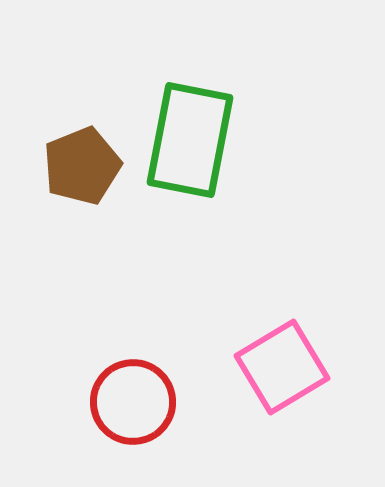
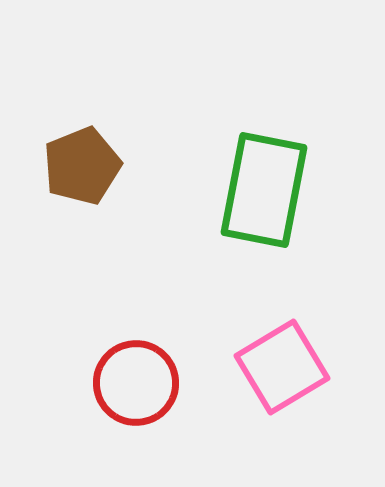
green rectangle: moved 74 px right, 50 px down
red circle: moved 3 px right, 19 px up
